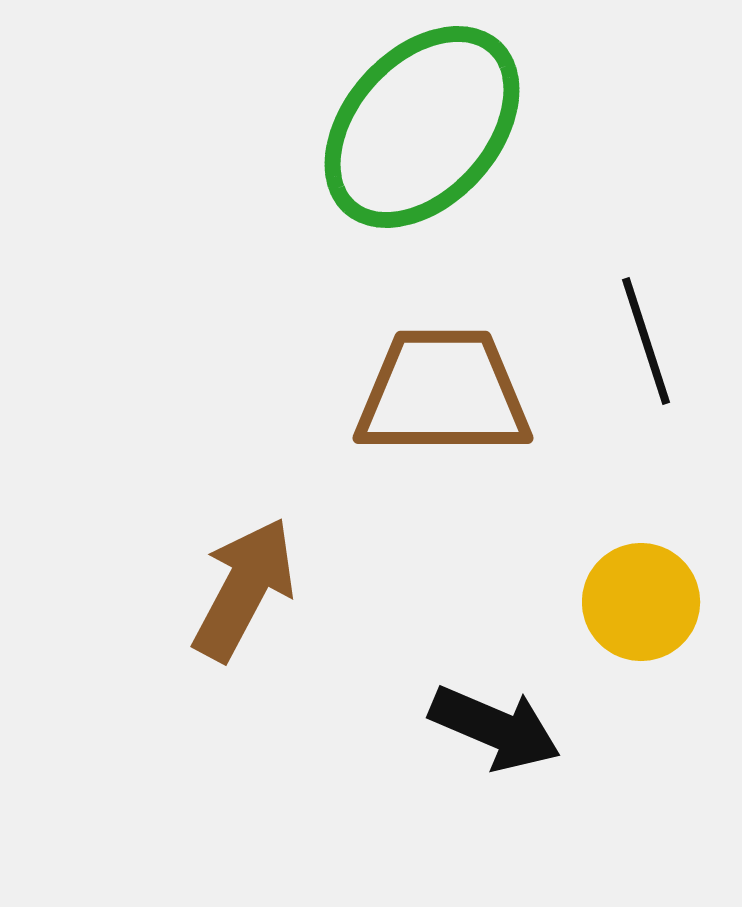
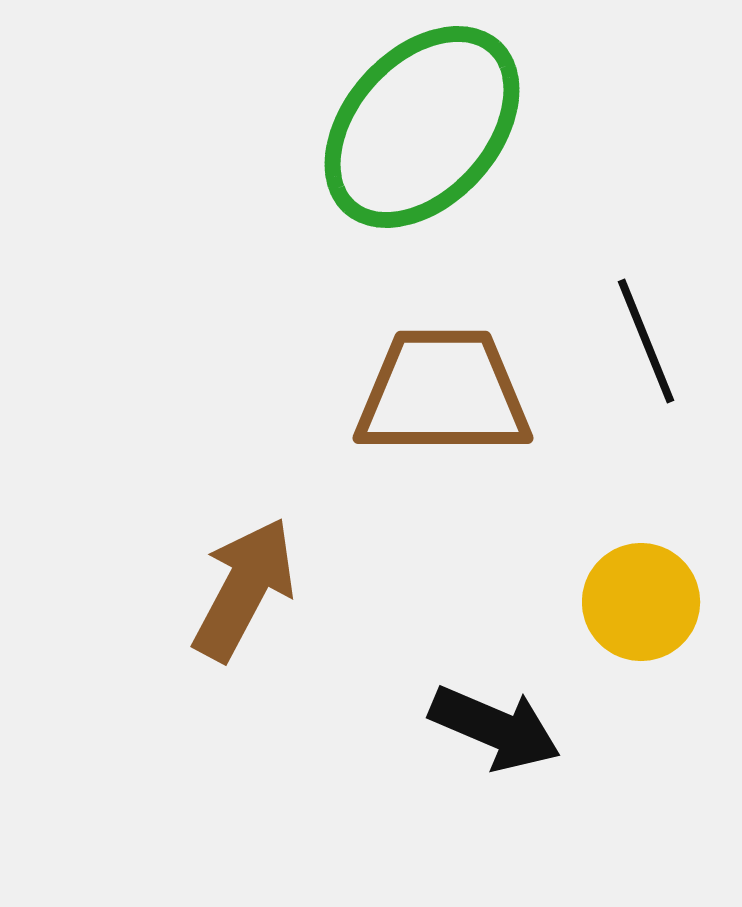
black line: rotated 4 degrees counterclockwise
